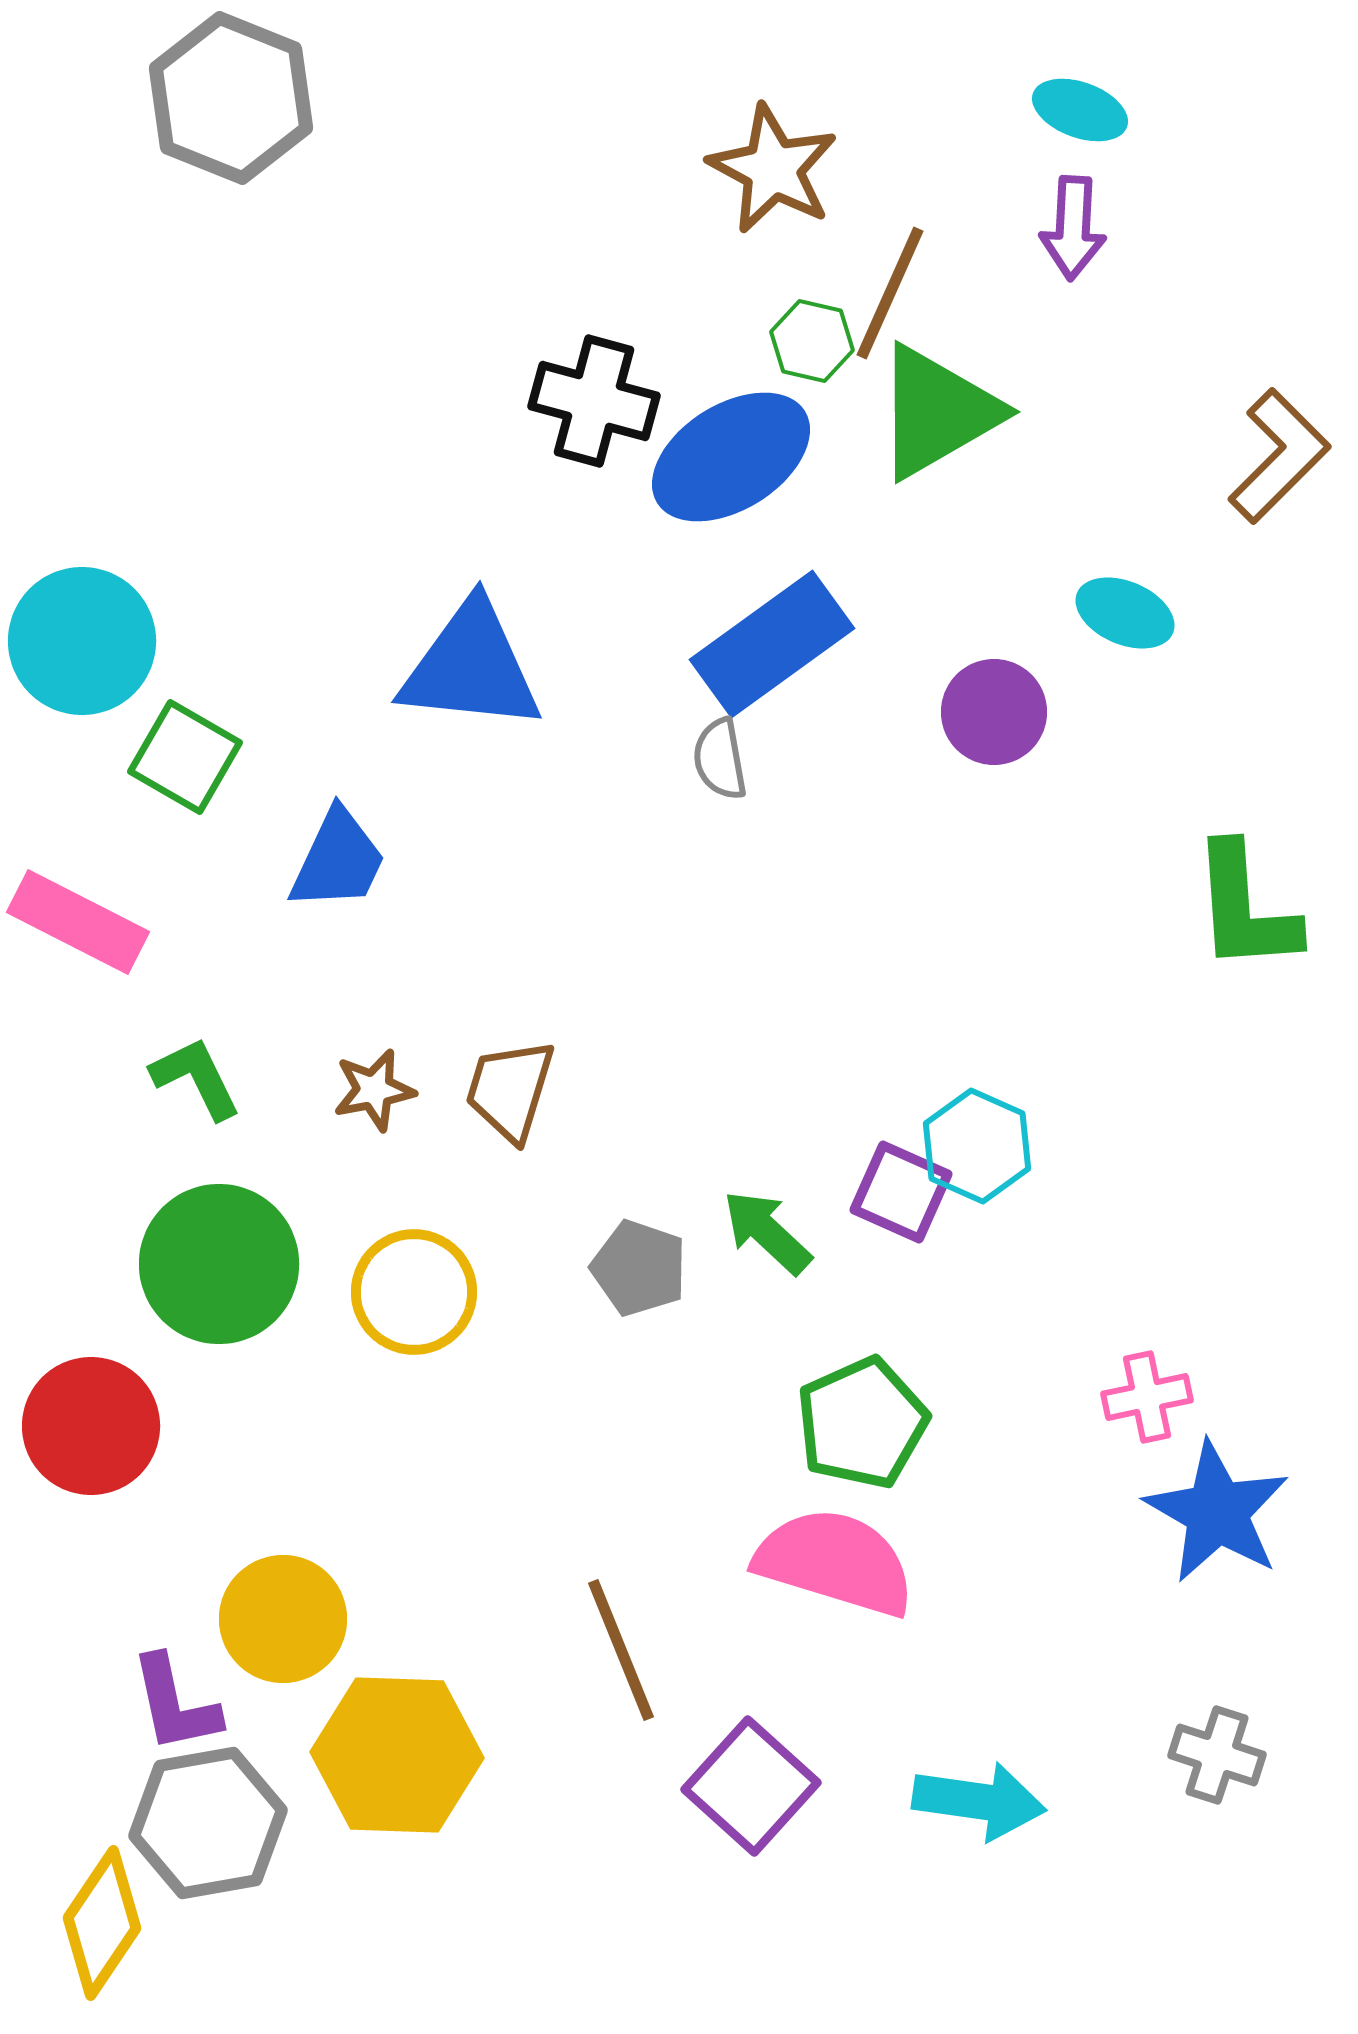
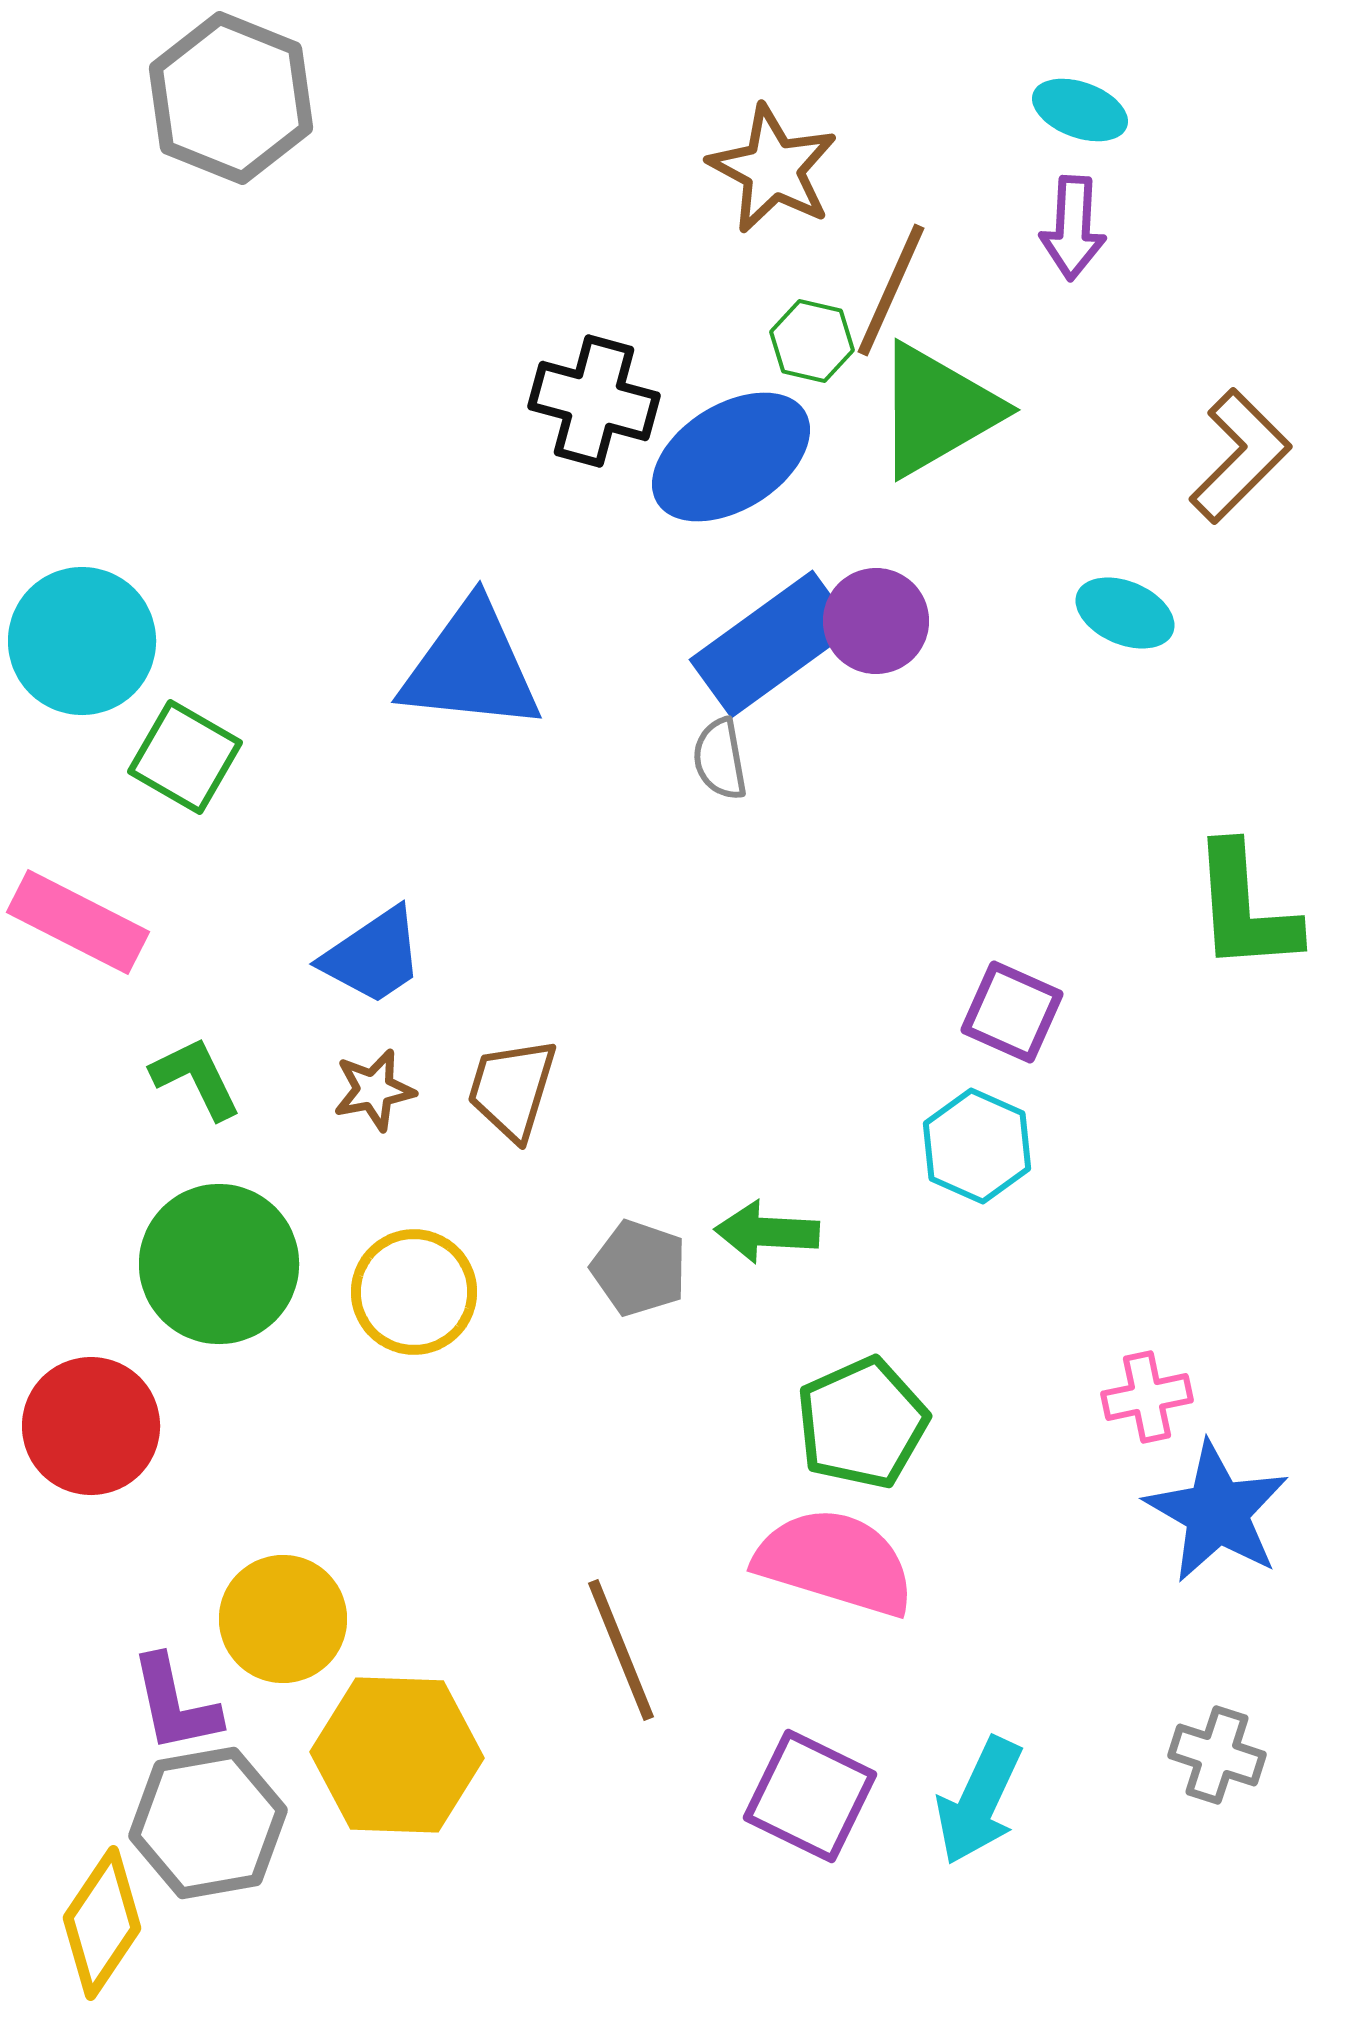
brown line at (890, 293): moved 1 px right, 3 px up
green triangle at (937, 412): moved 2 px up
brown L-shape at (1279, 456): moved 39 px left
purple circle at (994, 712): moved 118 px left, 91 px up
blue trapezoid at (338, 860): moved 35 px right, 96 px down; rotated 31 degrees clockwise
brown trapezoid at (510, 1090): moved 2 px right, 1 px up
purple square at (901, 1192): moved 111 px right, 180 px up
green arrow at (767, 1232): rotated 40 degrees counterclockwise
purple square at (751, 1786): moved 59 px right, 10 px down; rotated 16 degrees counterclockwise
cyan arrow at (979, 1801): rotated 107 degrees clockwise
